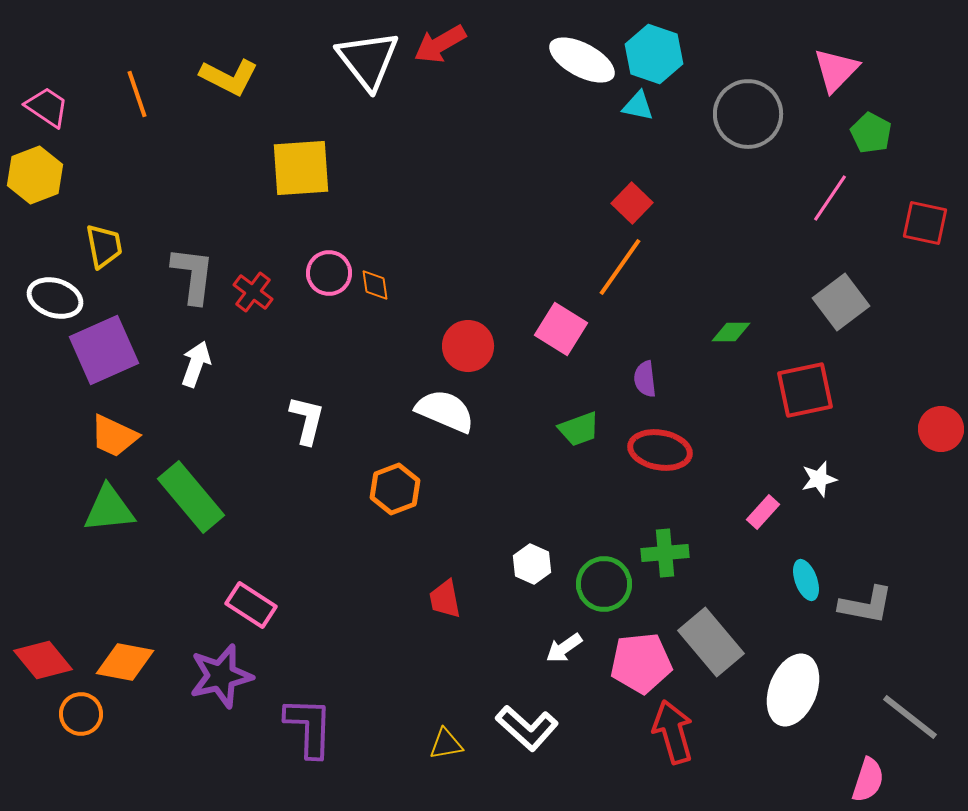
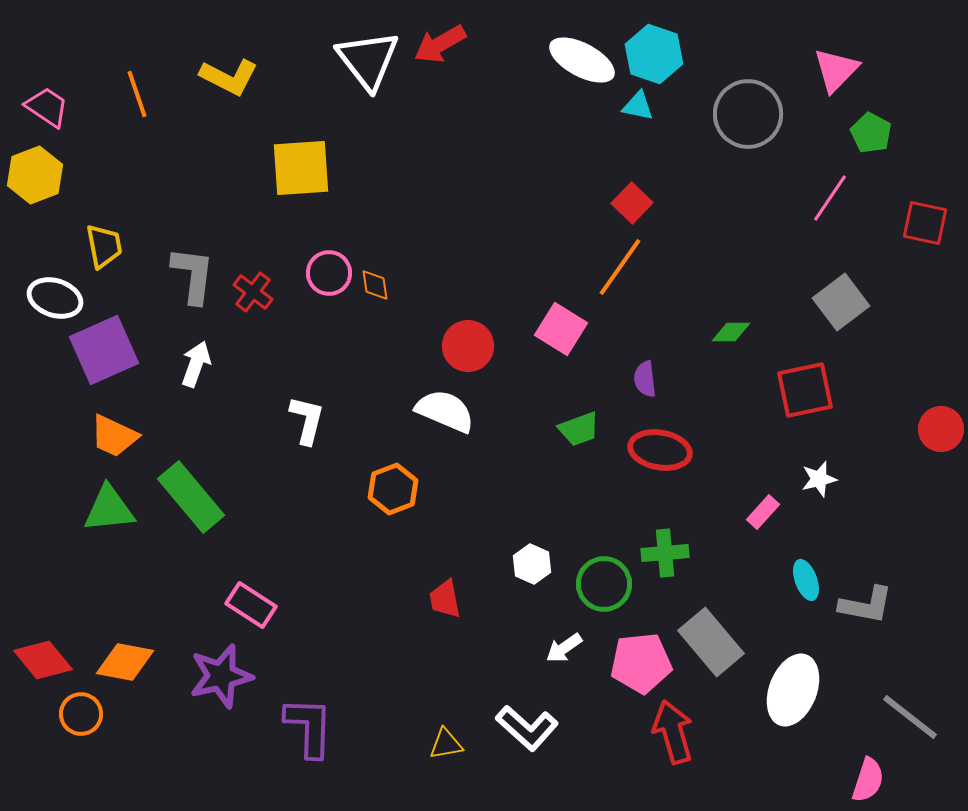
orange hexagon at (395, 489): moved 2 px left
